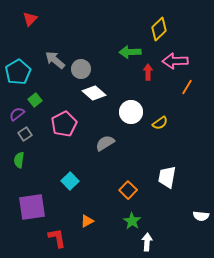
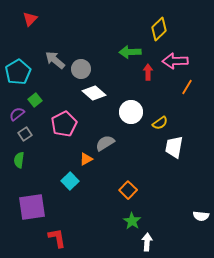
white trapezoid: moved 7 px right, 30 px up
orange triangle: moved 1 px left, 62 px up
